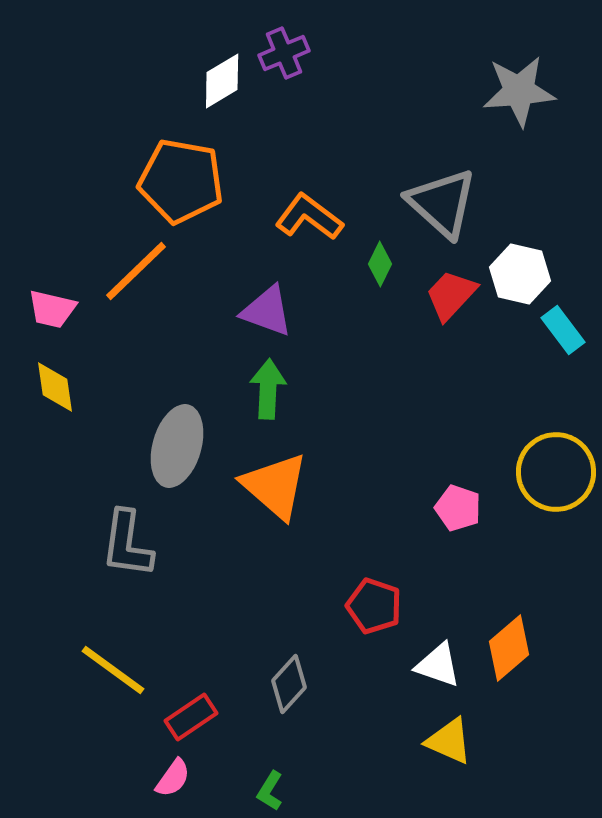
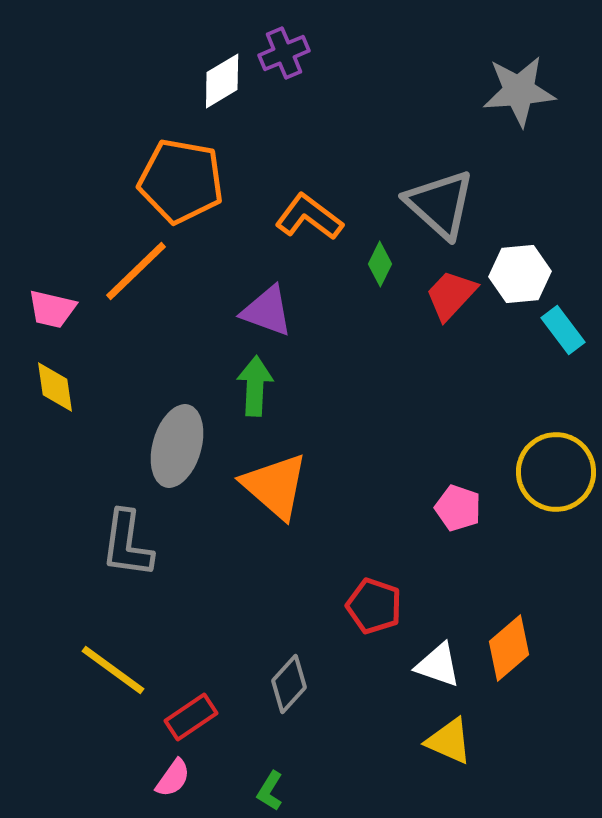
gray triangle: moved 2 px left, 1 px down
white hexagon: rotated 18 degrees counterclockwise
green arrow: moved 13 px left, 3 px up
